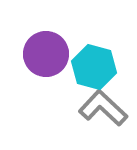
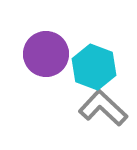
cyan hexagon: rotated 6 degrees clockwise
